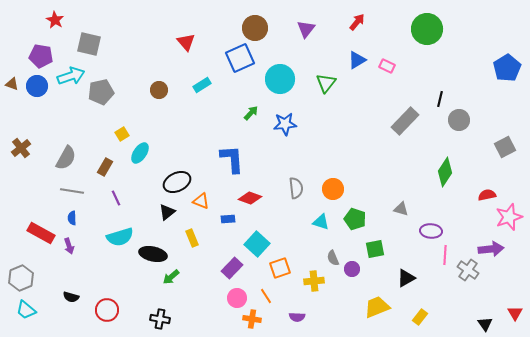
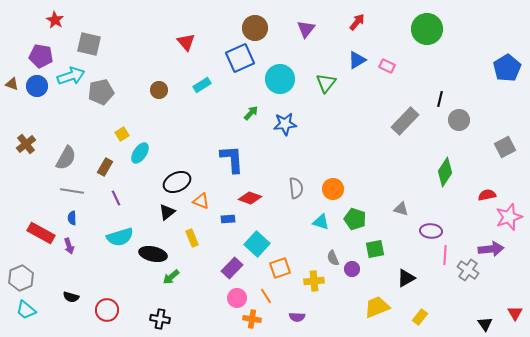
brown cross at (21, 148): moved 5 px right, 4 px up
